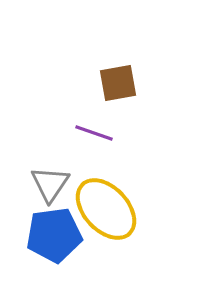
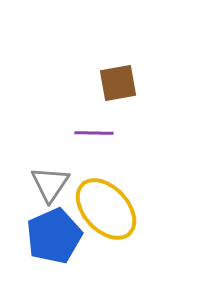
purple line: rotated 18 degrees counterclockwise
blue pentagon: moved 1 px down; rotated 16 degrees counterclockwise
